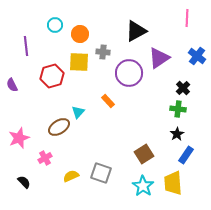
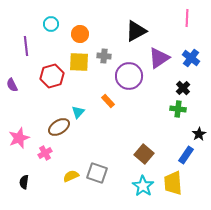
cyan circle: moved 4 px left, 1 px up
gray cross: moved 1 px right, 4 px down
blue cross: moved 6 px left, 2 px down
purple circle: moved 3 px down
black star: moved 22 px right
brown square: rotated 18 degrees counterclockwise
pink cross: moved 5 px up
gray square: moved 4 px left
black semicircle: rotated 128 degrees counterclockwise
